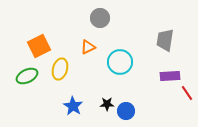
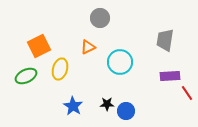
green ellipse: moved 1 px left
